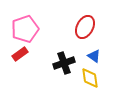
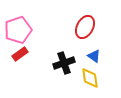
pink pentagon: moved 7 px left, 1 px down
